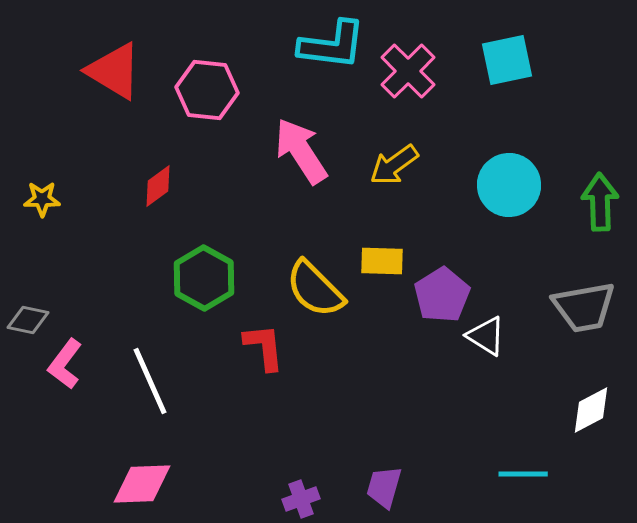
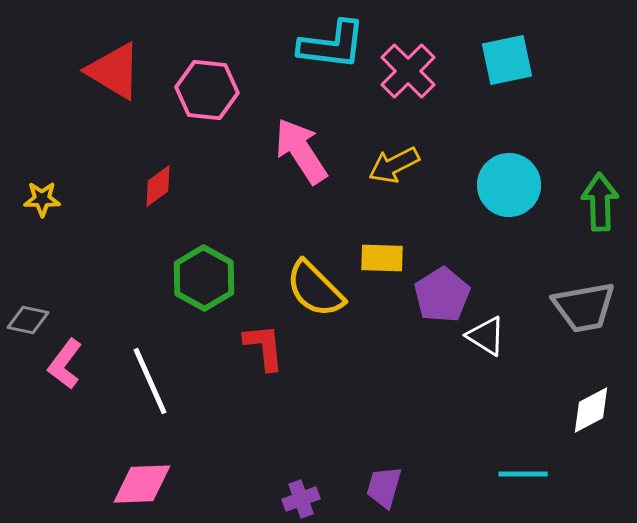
yellow arrow: rotated 9 degrees clockwise
yellow rectangle: moved 3 px up
